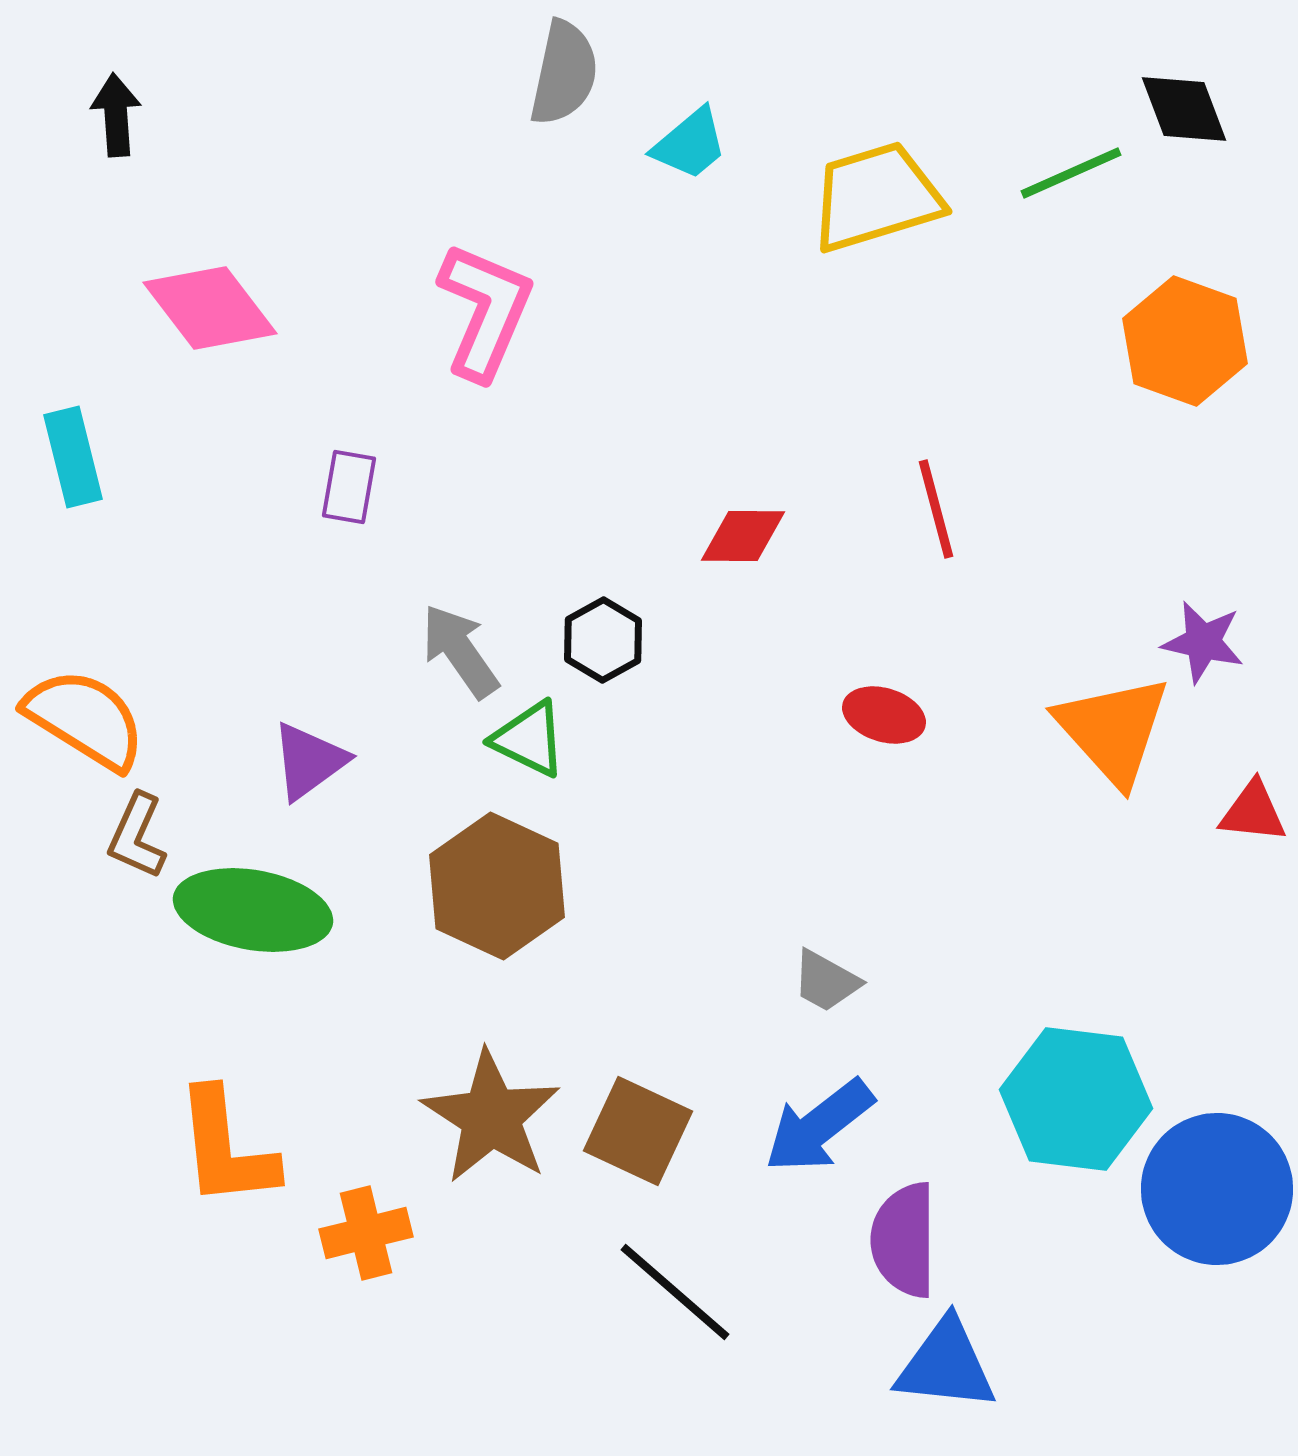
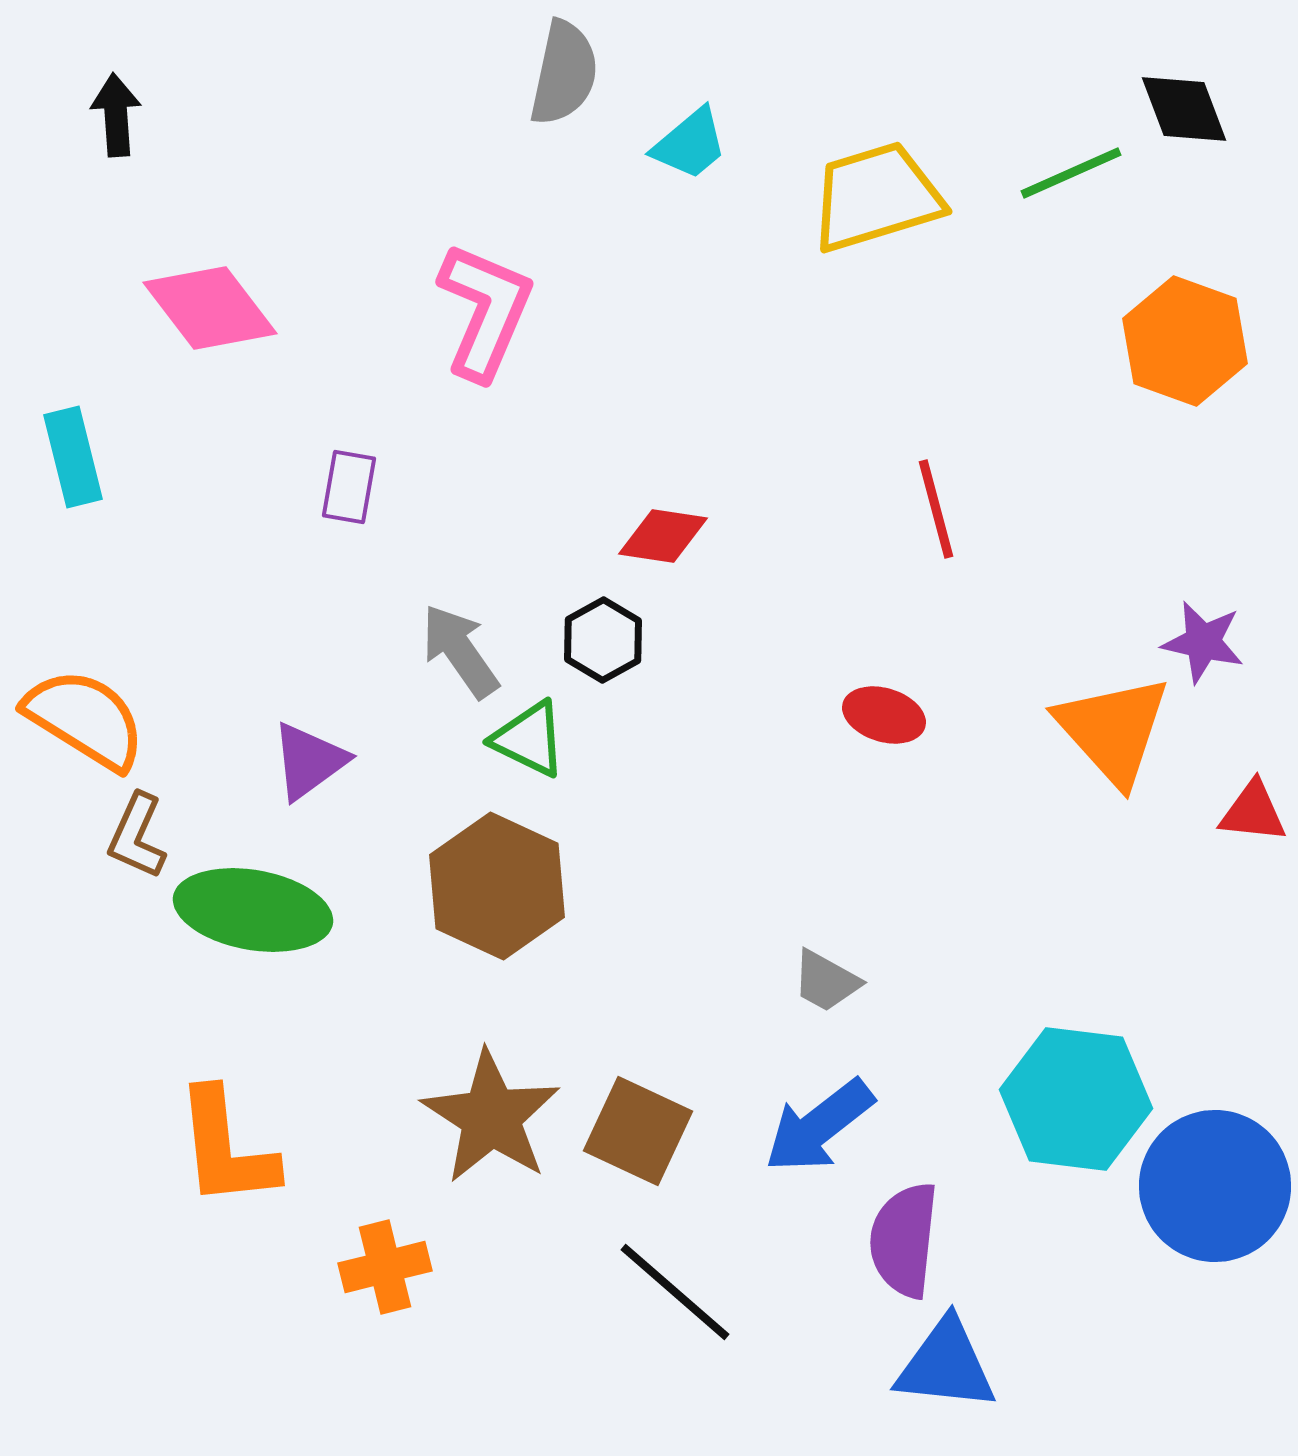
red diamond: moved 80 px left; rotated 8 degrees clockwise
blue circle: moved 2 px left, 3 px up
orange cross: moved 19 px right, 34 px down
purple semicircle: rotated 6 degrees clockwise
